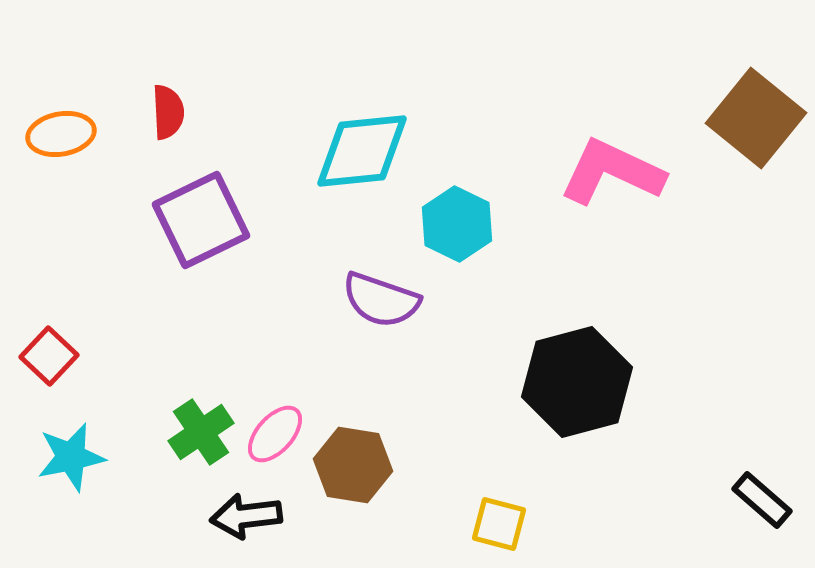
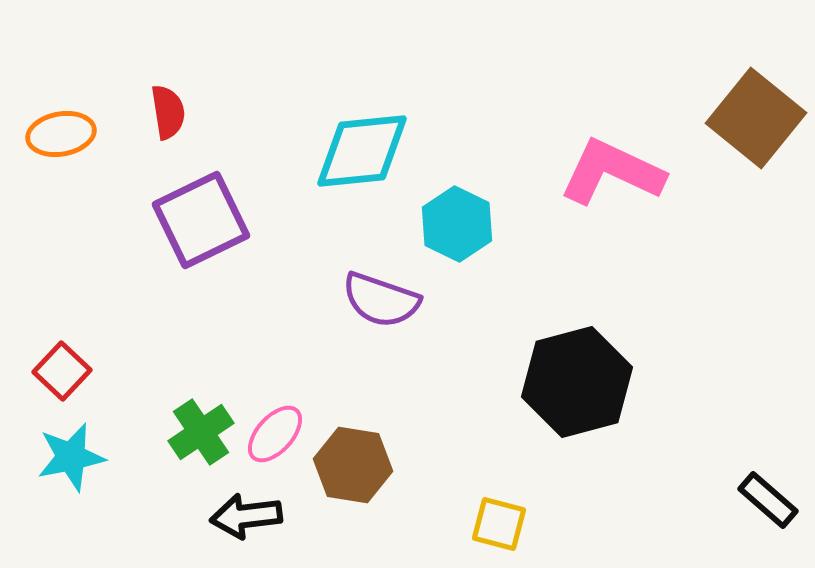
red semicircle: rotated 6 degrees counterclockwise
red square: moved 13 px right, 15 px down
black rectangle: moved 6 px right
